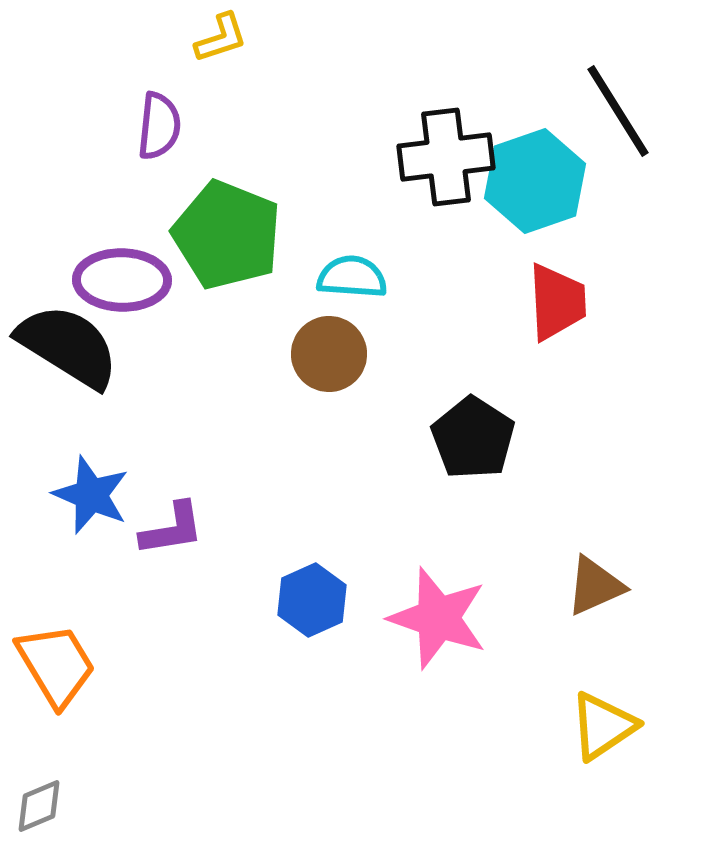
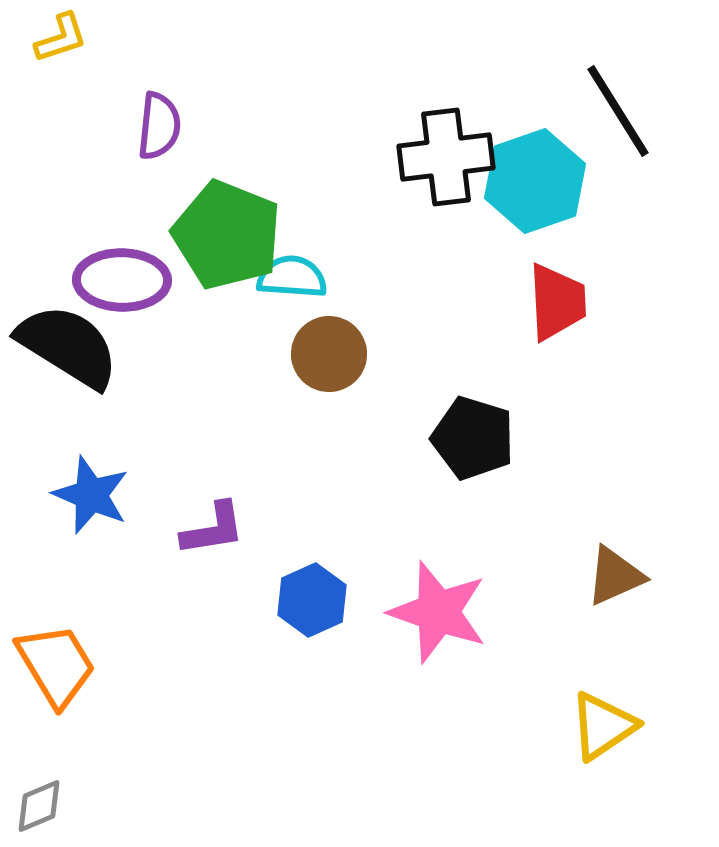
yellow L-shape: moved 160 px left
cyan semicircle: moved 60 px left
black pentagon: rotated 16 degrees counterclockwise
purple L-shape: moved 41 px right
brown triangle: moved 20 px right, 10 px up
pink star: moved 6 px up
